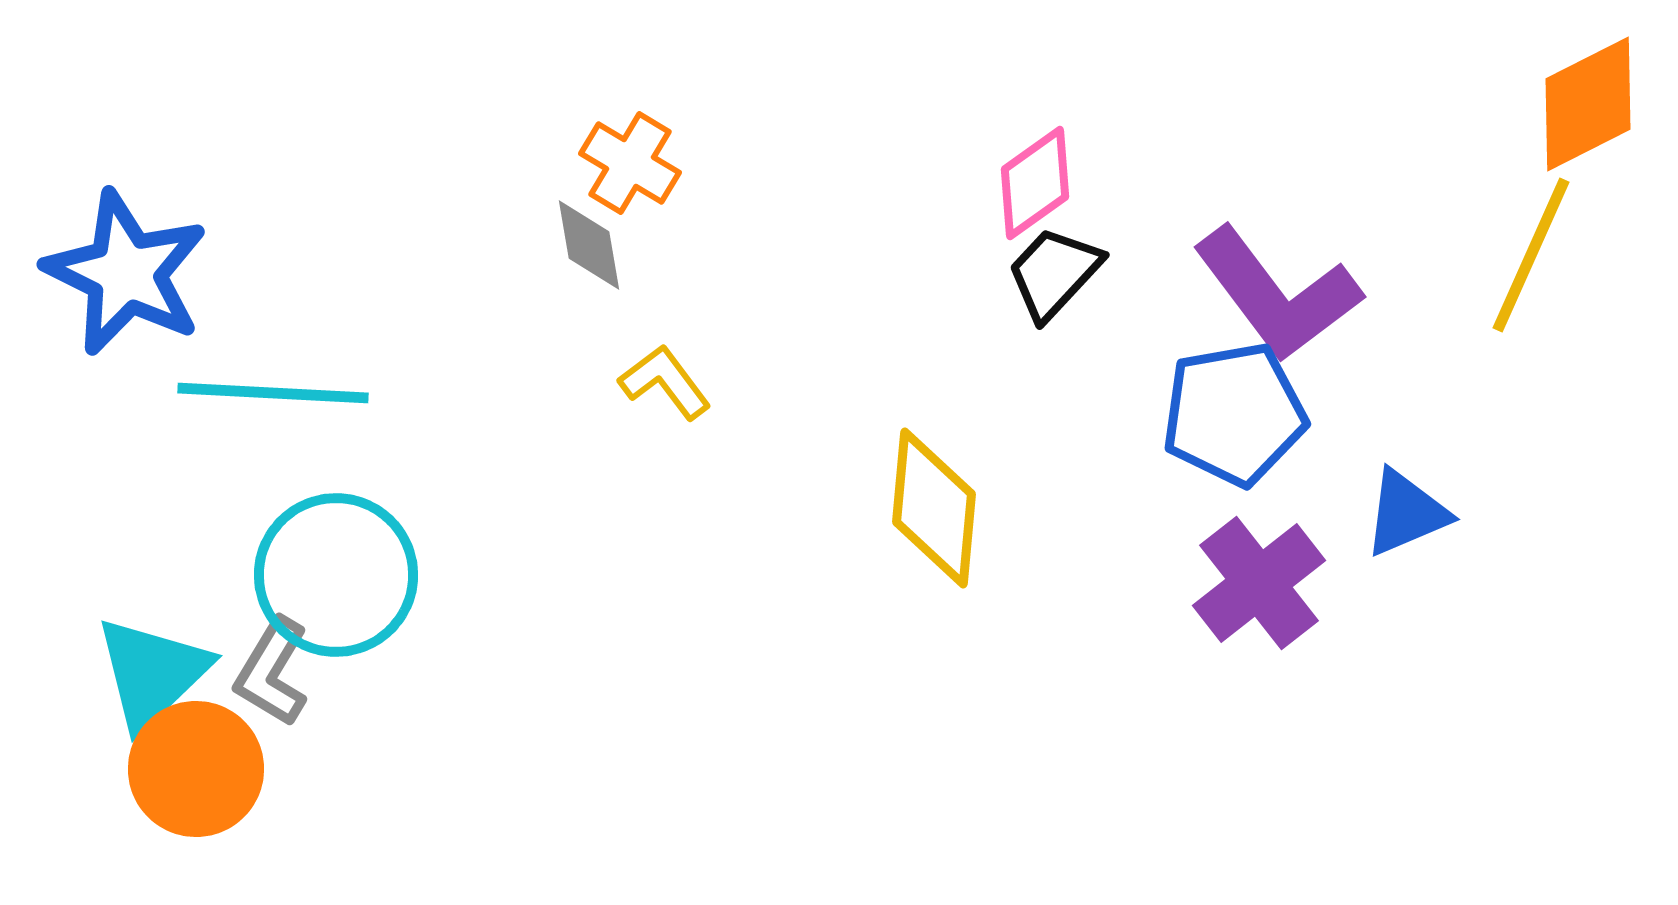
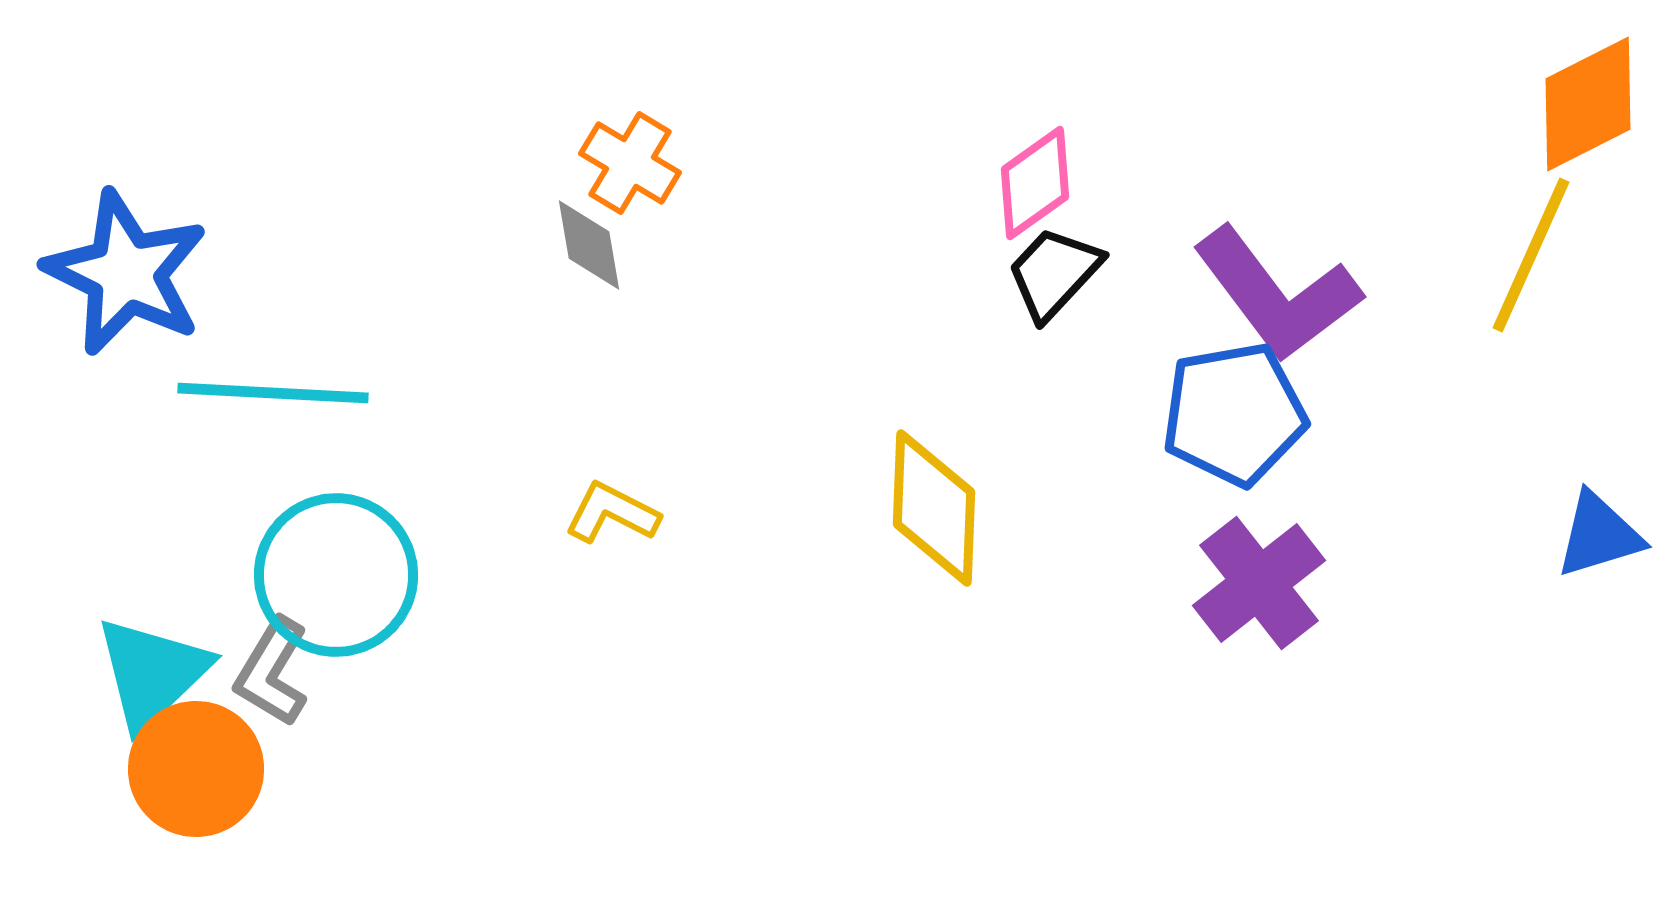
yellow L-shape: moved 53 px left, 131 px down; rotated 26 degrees counterclockwise
yellow diamond: rotated 3 degrees counterclockwise
blue triangle: moved 193 px right, 22 px down; rotated 6 degrees clockwise
